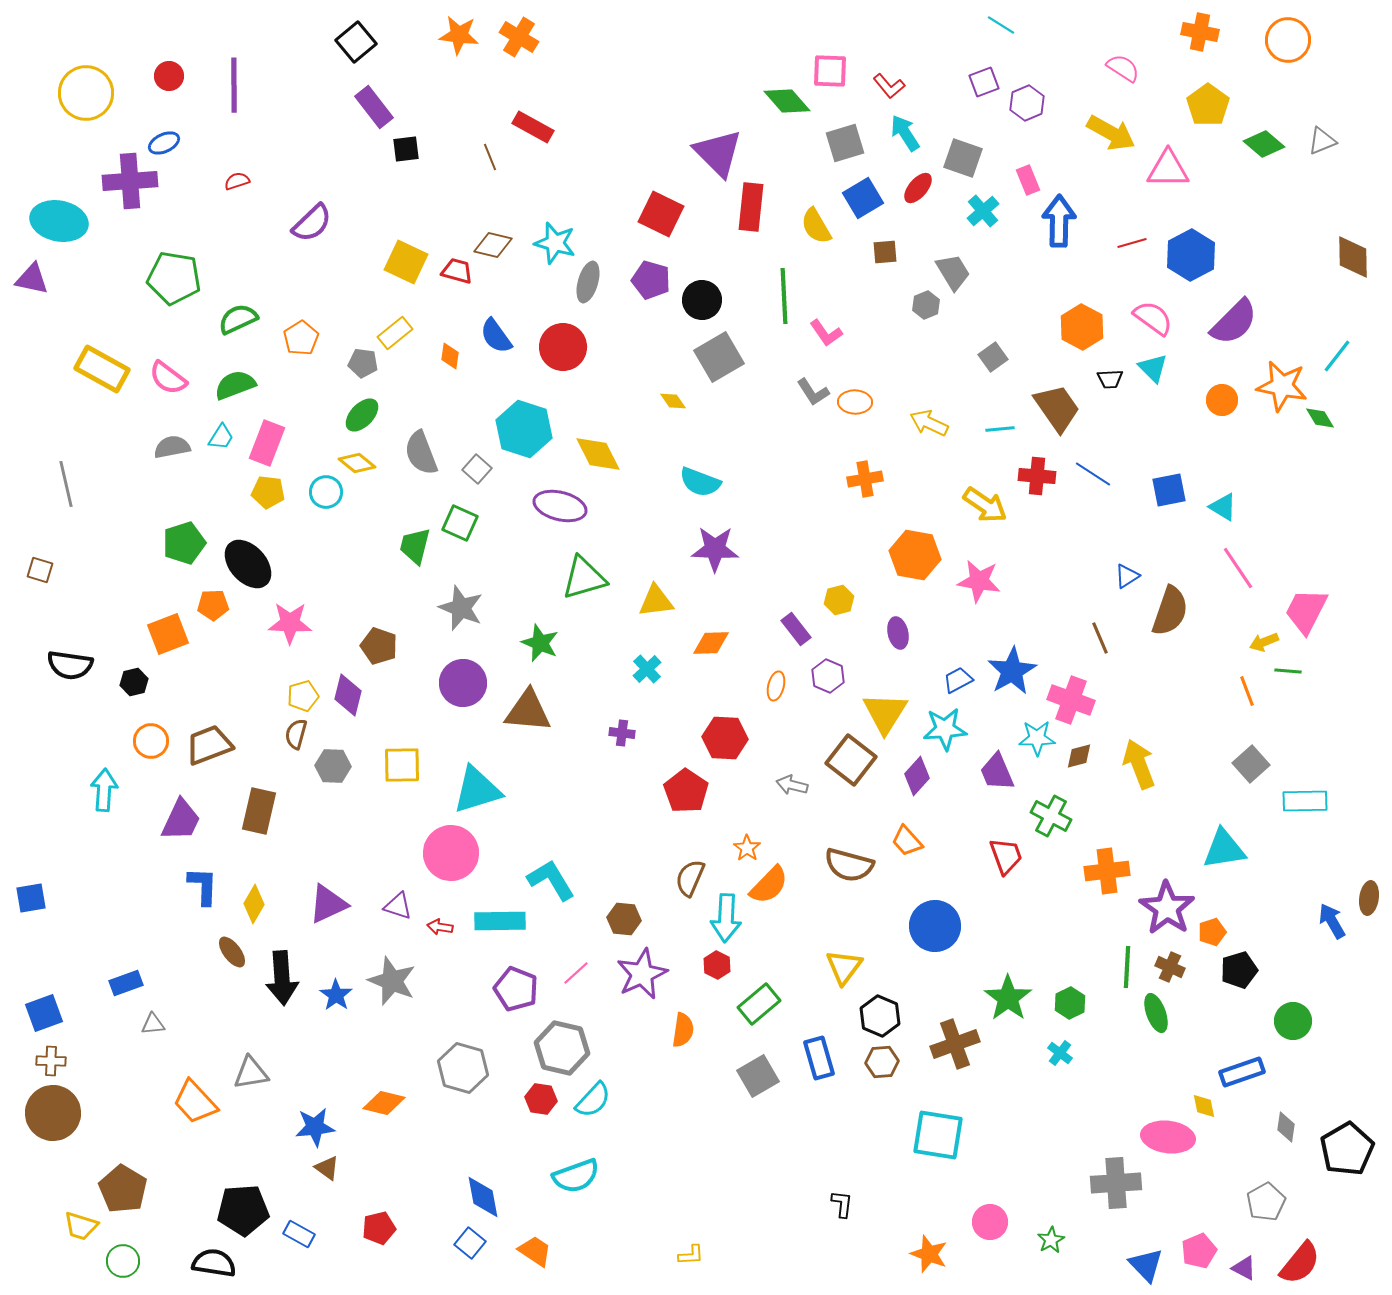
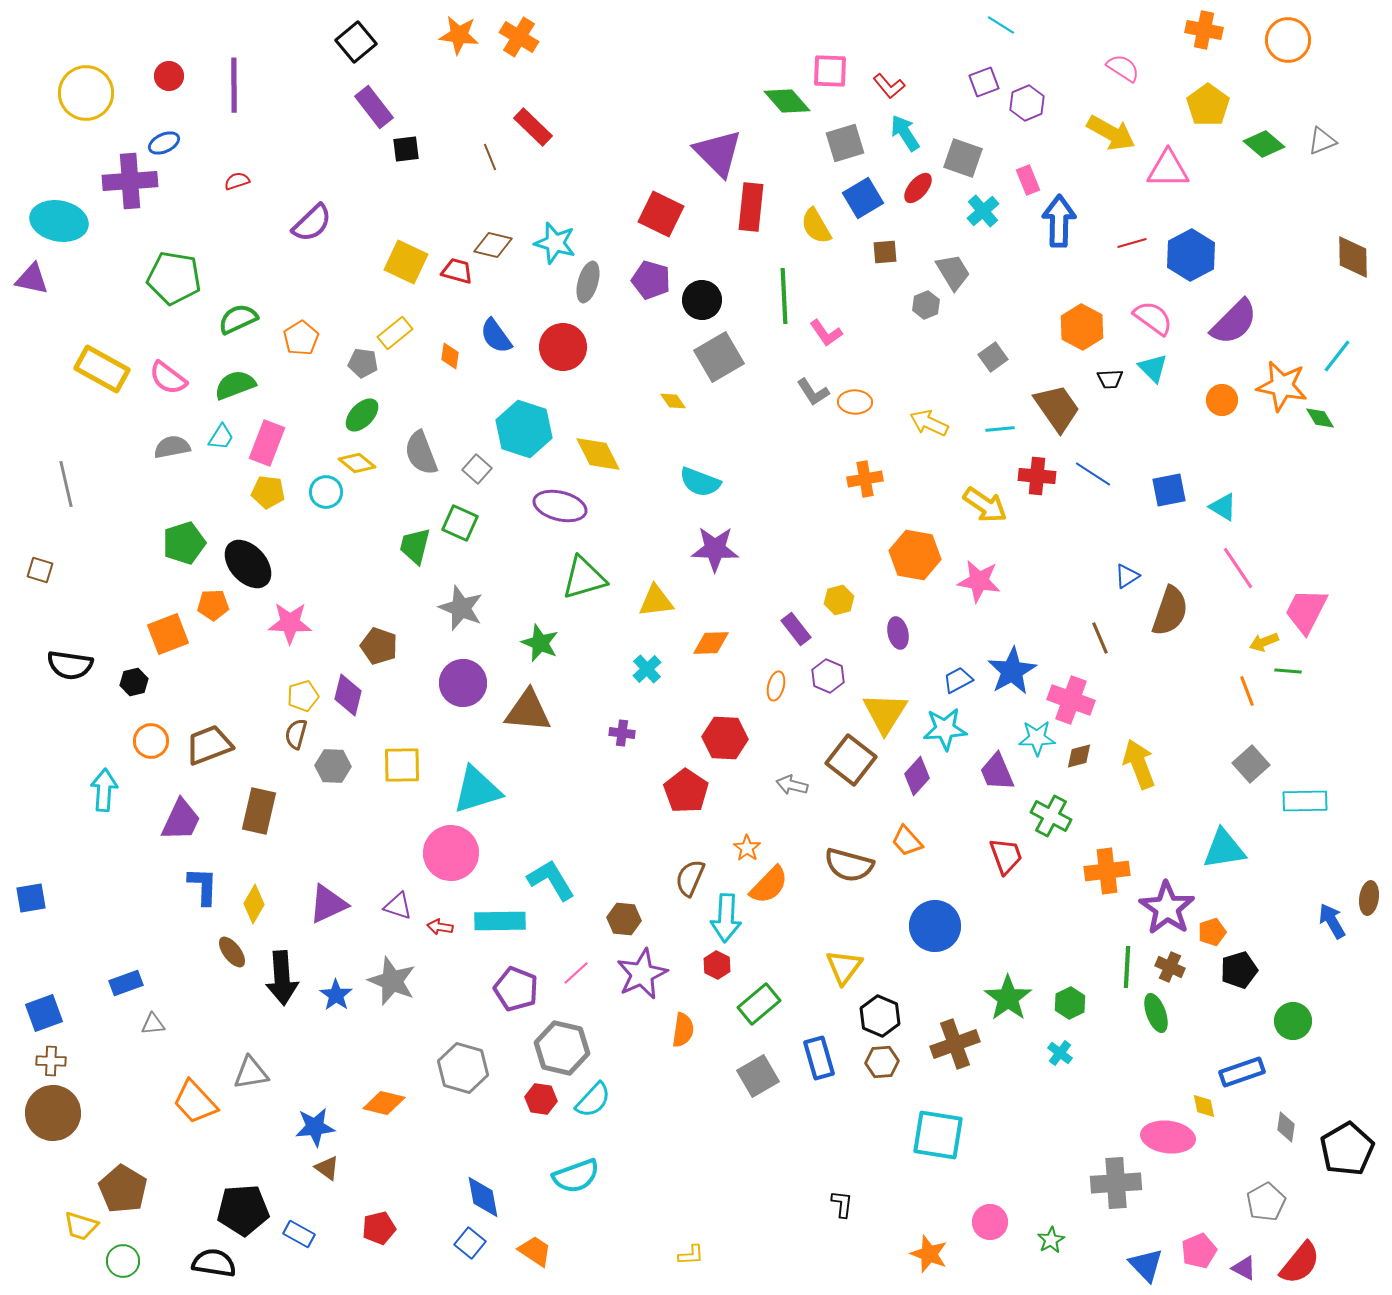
orange cross at (1200, 32): moved 4 px right, 2 px up
red rectangle at (533, 127): rotated 15 degrees clockwise
